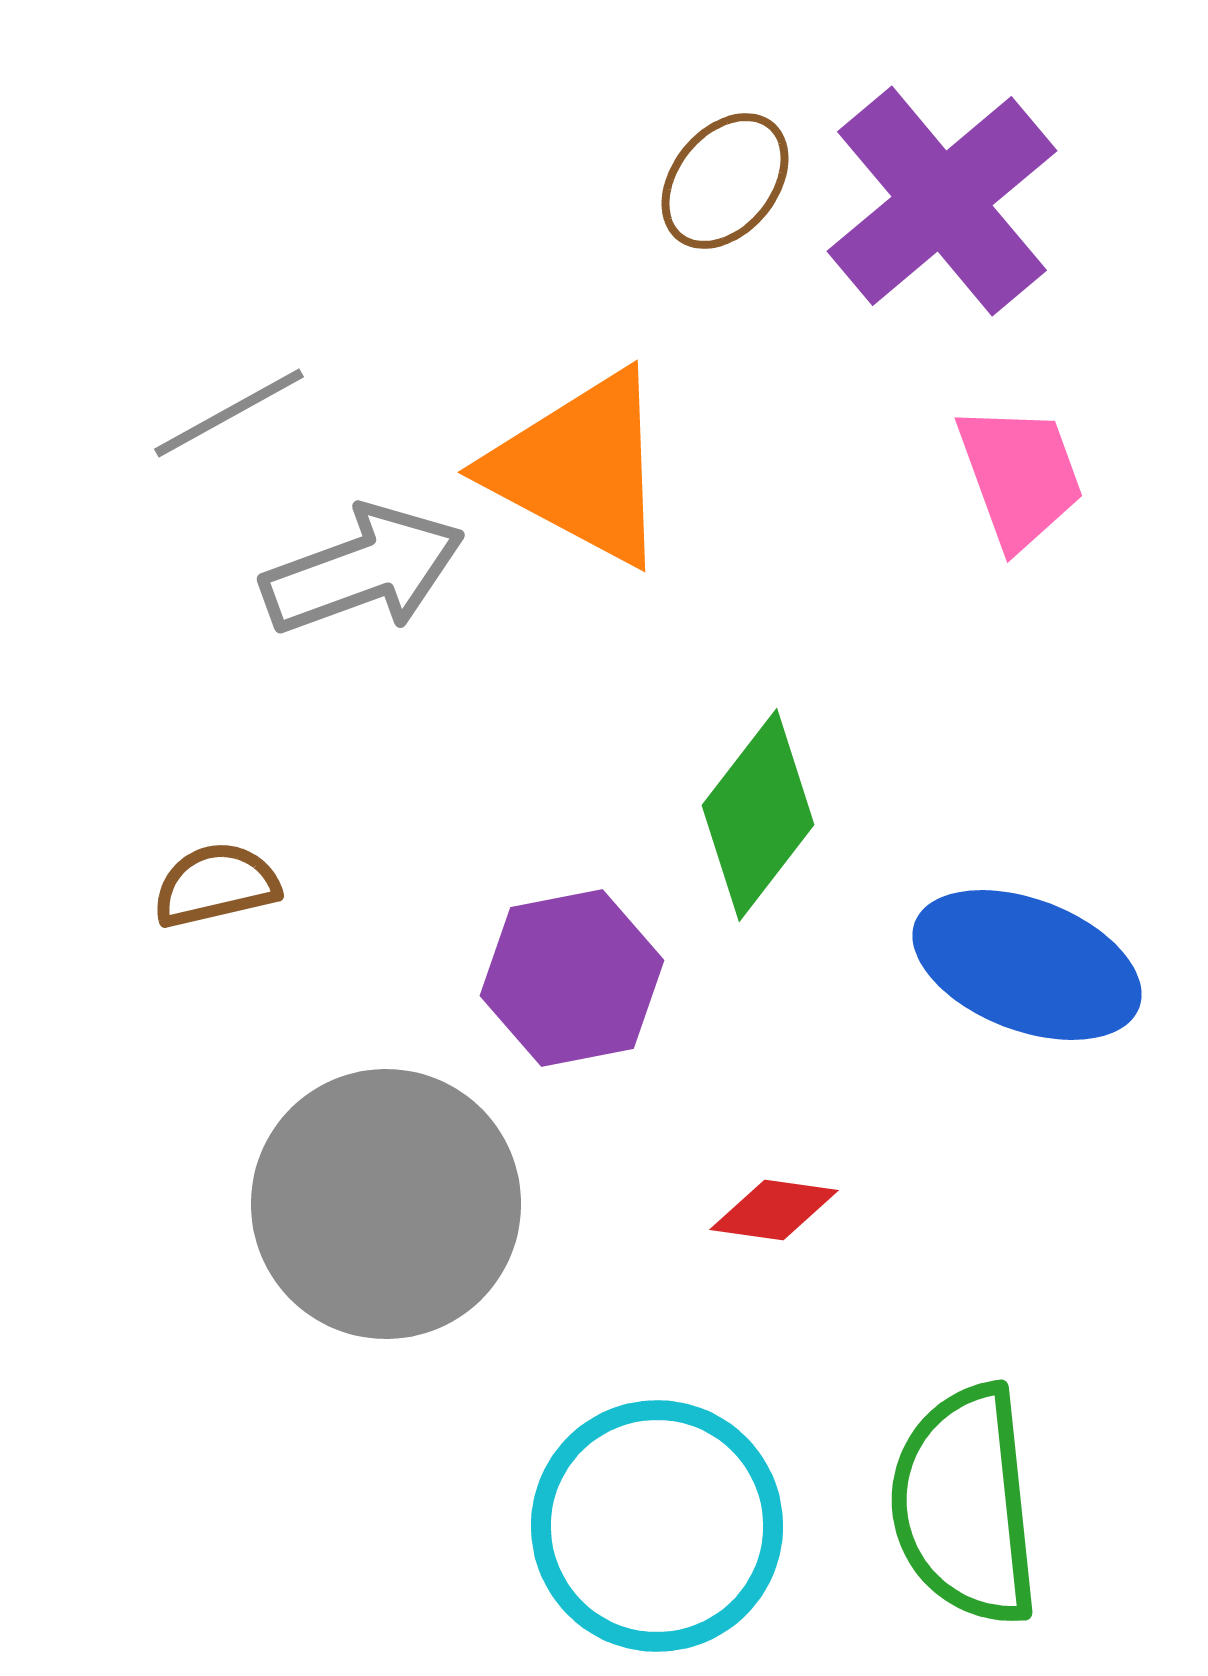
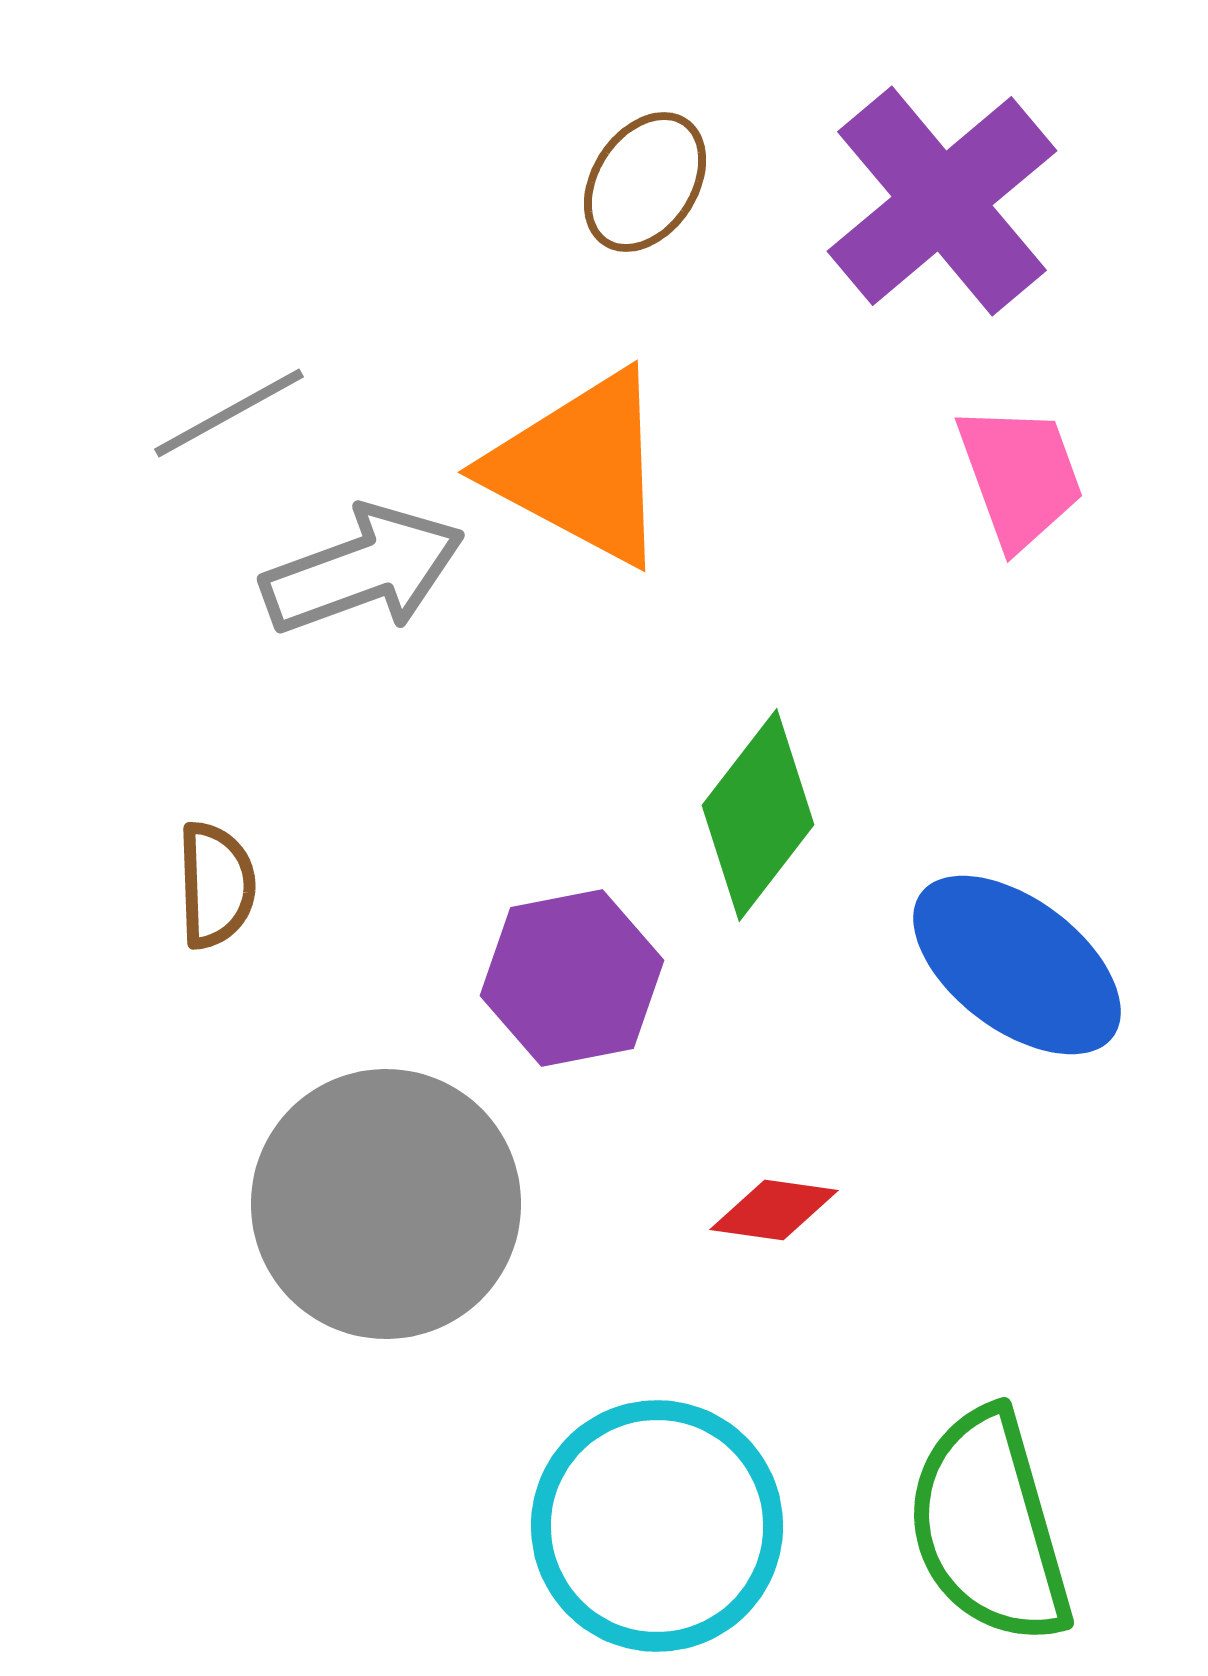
brown ellipse: moved 80 px left, 1 px down; rotated 6 degrees counterclockwise
brown semicircle: rotated 101 degrees clockwise
blue ellipse: moved 10 px left; rotated 16 degrees clockwise
green semicircle: moved 24 px right, 22 px down; rotated 10 degrees counterclockwise
